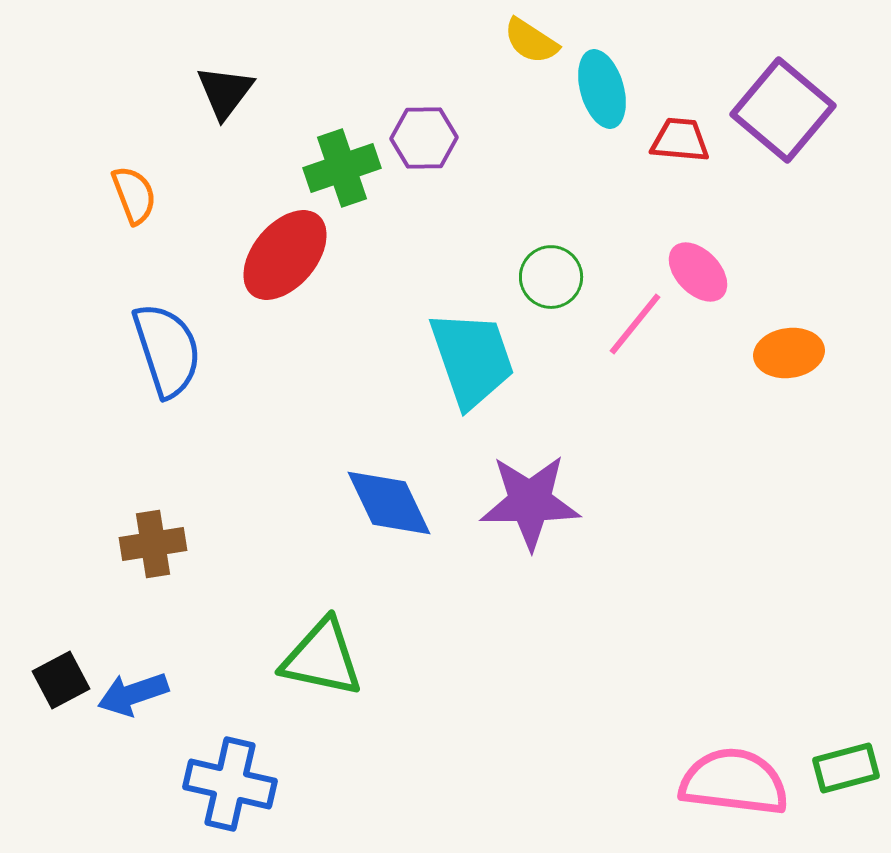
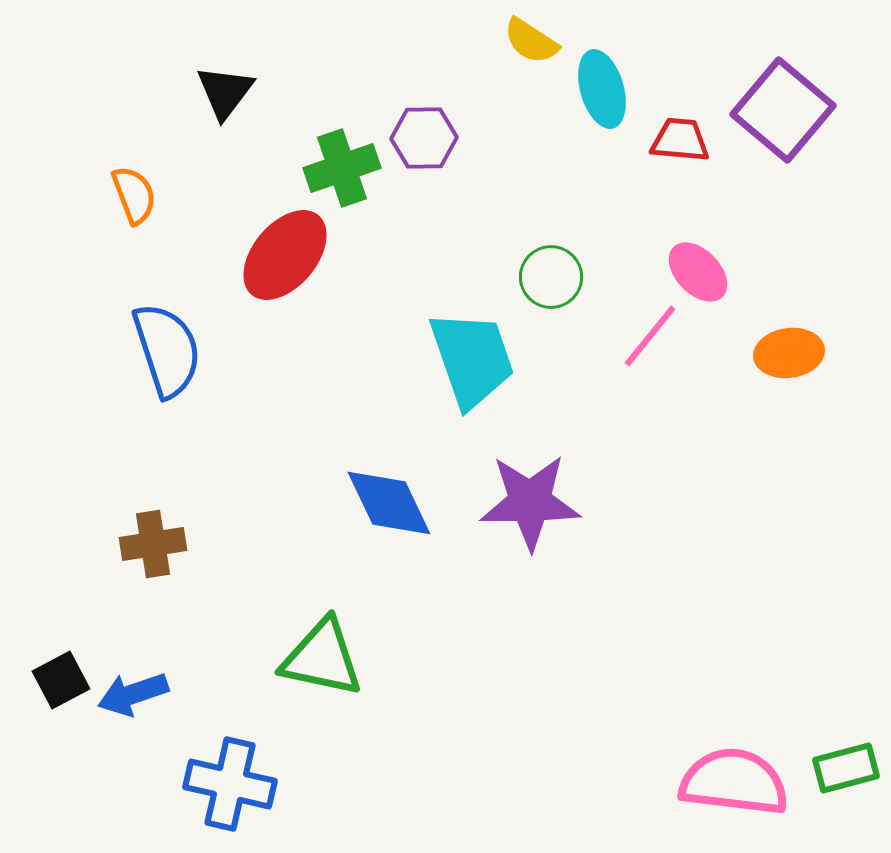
pink line: moved 15 px right, 12 px down
